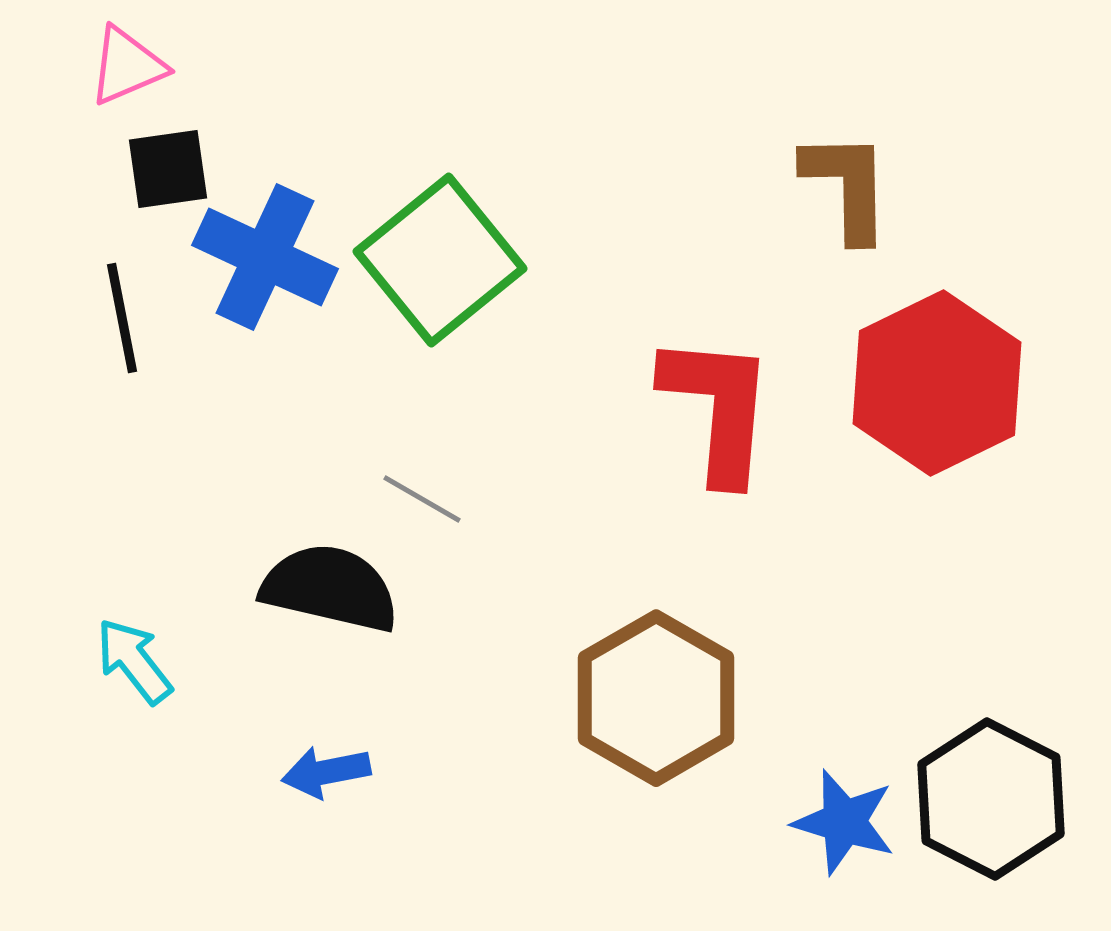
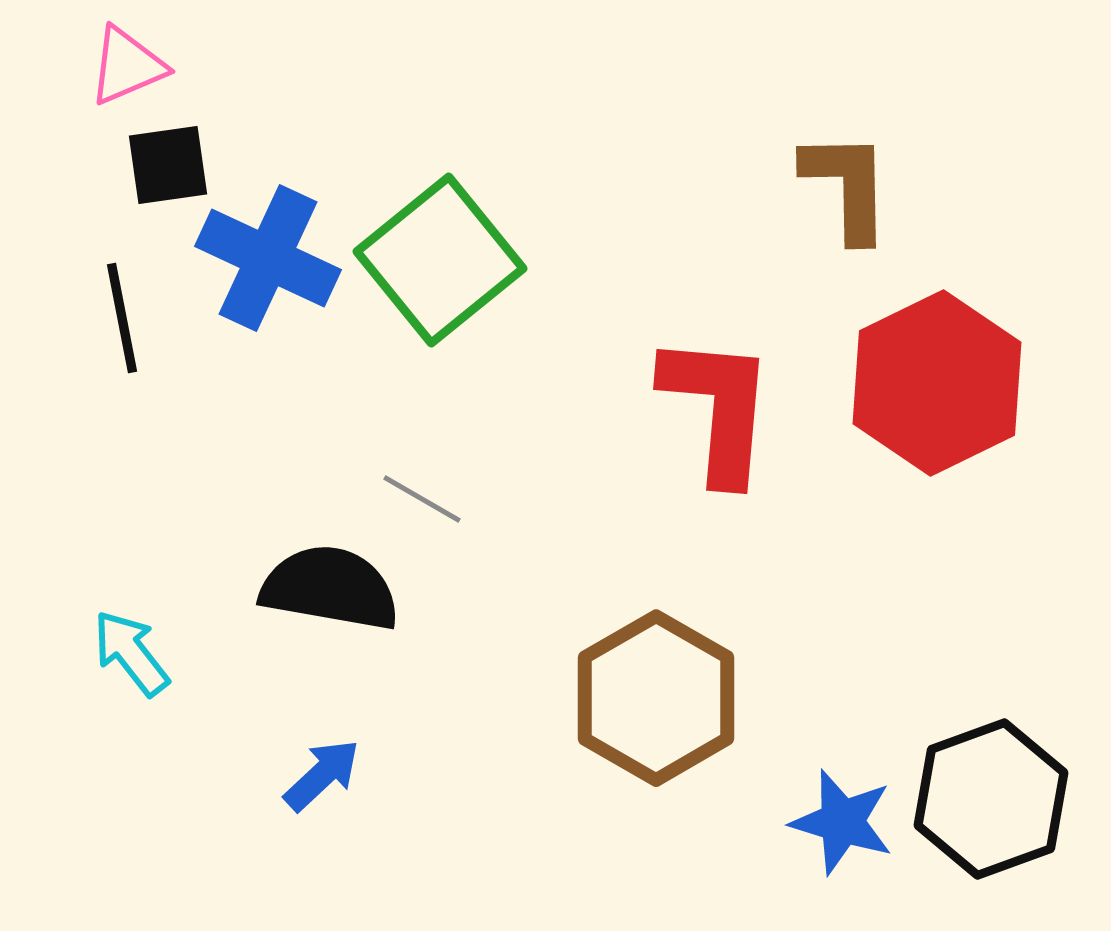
black square: moved 4 px up
blue cross: moved 3 px right, 1 px down
black semicircle: rotated 3 degrees counterclockwise
cyan arrow: moved 3 px left, 8 px up
blue arrow: moved 4 px left, 3 px down; rotated 148 degrees clockwise
black hexagon: rotated 13 degrees clockwise
blue star: moved 2 px left
